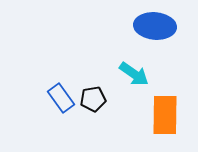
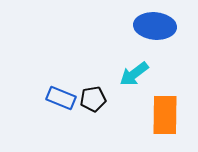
cyan arrow: rotated 108 degrees clockwise
blue rectangle: rotated 32 degrees counterclockwise
